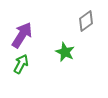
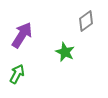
green arrow: moved 4 px left, 10 px down
